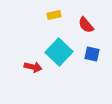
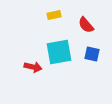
cyan square: rotated 36 degrees clockwise
